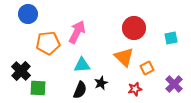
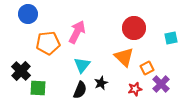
cyan triangle: rotated 48 degrees counterclockwise
purple cross: moved 13 px left
